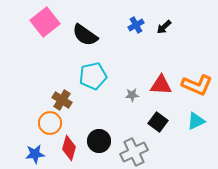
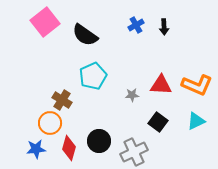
black arrow: rotated 49 degrees counterclockwise
cyan pentagon: rotated 12 degrees counterclockwise
blue star: moved 1 px right, 5 px up
